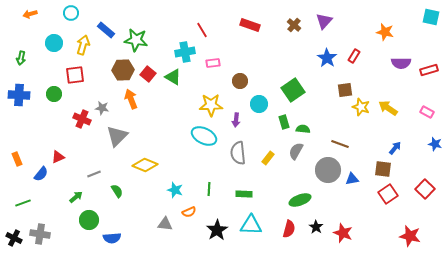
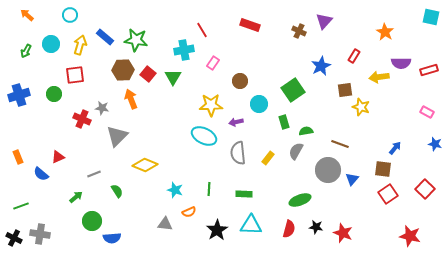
cyan circle at (71, 13): moved 1 px left, 2 px down
orange arrow at (30, 14): moved 3 px left, 1 px down; rotated 56 degrees clockwise
brown cross at (294, 25): moved 5 px right, 6 px down; rotated 16 degrees counterclockwise
blue rectangle at (106, 30): moved 1 px left, 7 px down
orange star at (385, 32): rotated 18 degrees clockwise
cyan circle at (54, 43): moved 3 px left, 1 px down
yellow arrow at (83, 45): moved 3 px left
cyan cross at (185, 52): moved 1 px left, 2 px up
green arrow at (21, 58): moved 5 px right, 7 px up; rotated 16 degrees clockwise
blue star at (327, 58): moved 6 px left, 8 px down; rotated 12 degrees clockwise
pink rectangle at (213, 63): rotated 48 degrees counterclockwise
green triangle at (173, 77): rotated 30 degrees clockwise
blue cross at (19, 95): rotated 20 degrees counterclockwise
yellow arrow at (388, 108): moved 9 px left, 31 px up; rotated 42 degrees counterclockwise
purple arrow at (236, 120): moved 2 px down; rotated 72 degrees clockwise
green semicircle at (303, 129): moved 3 px right, 2 px down; rotated 16 degrees counterclockwise
orange rectangle at (17, 159): moved 1 px right, 2 px up
blue semicircle at (41, 174): rotated 91 degrees clockwise
blue triangle at (352, 179): rotated 40 degrees counterclockwise
green line at (23, 203): moved 2 px left, 3 px down
green circle at (89, 220): moved 3 px right, 1 px down
black star at (316, 227): rotated 24 degrees counterclockwise
